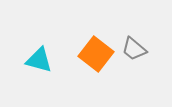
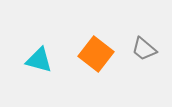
gray trapezoid: moved 10 px right
